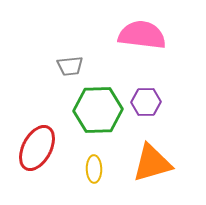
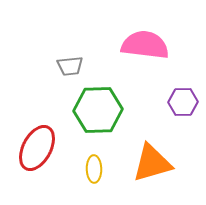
pink semicircle: moved 3 px right, 10 px down
purple hexagon: moved 37 px right
